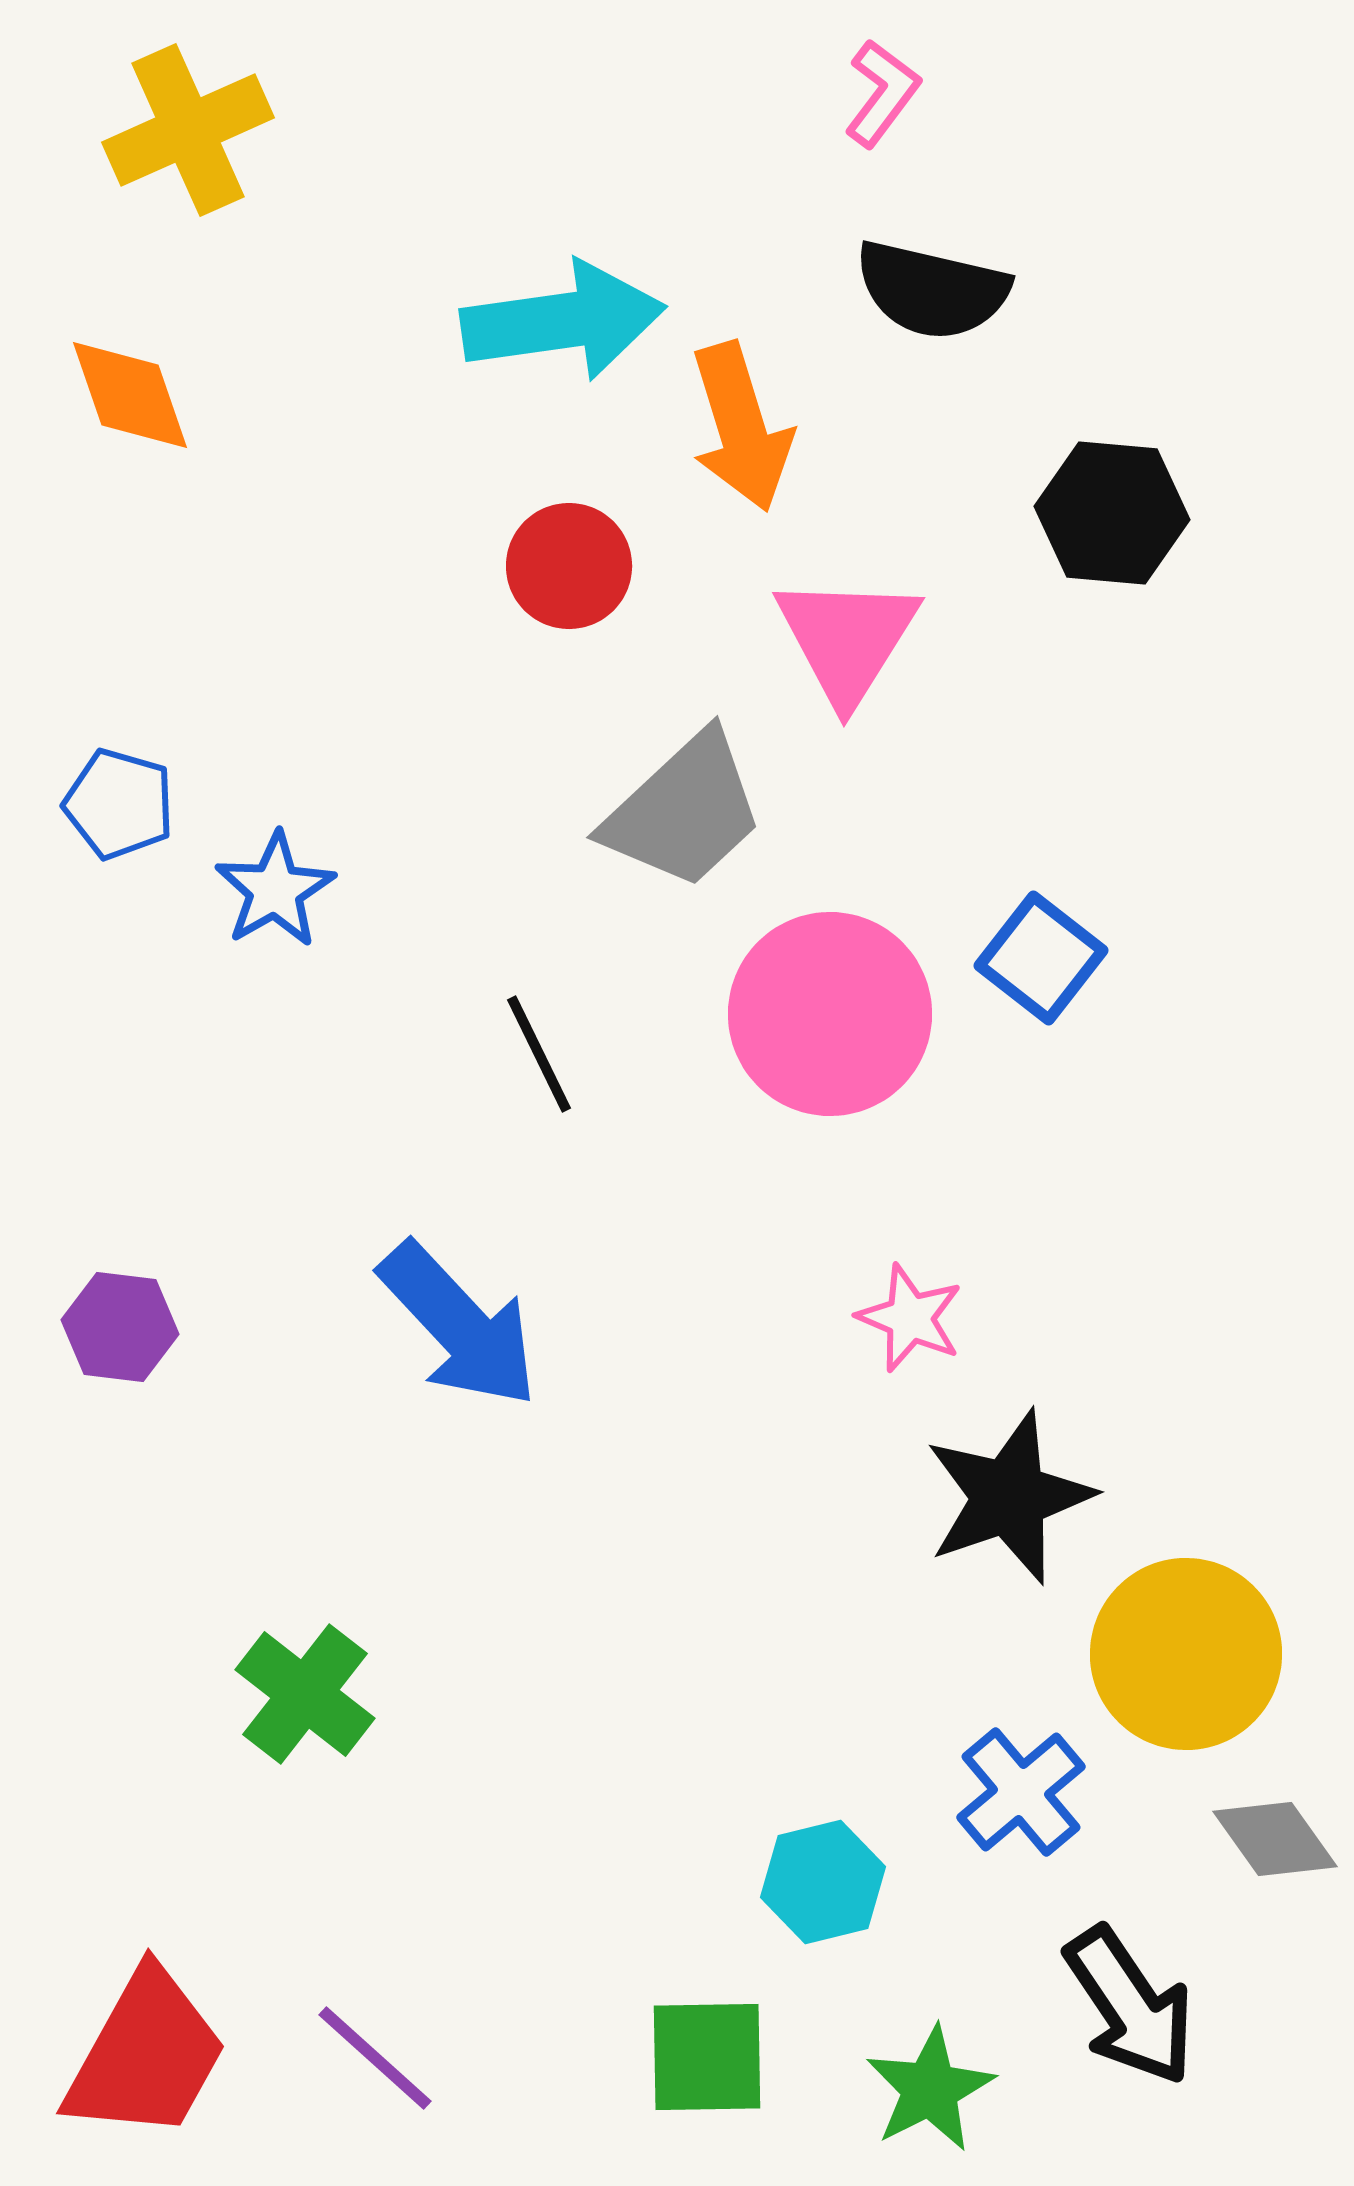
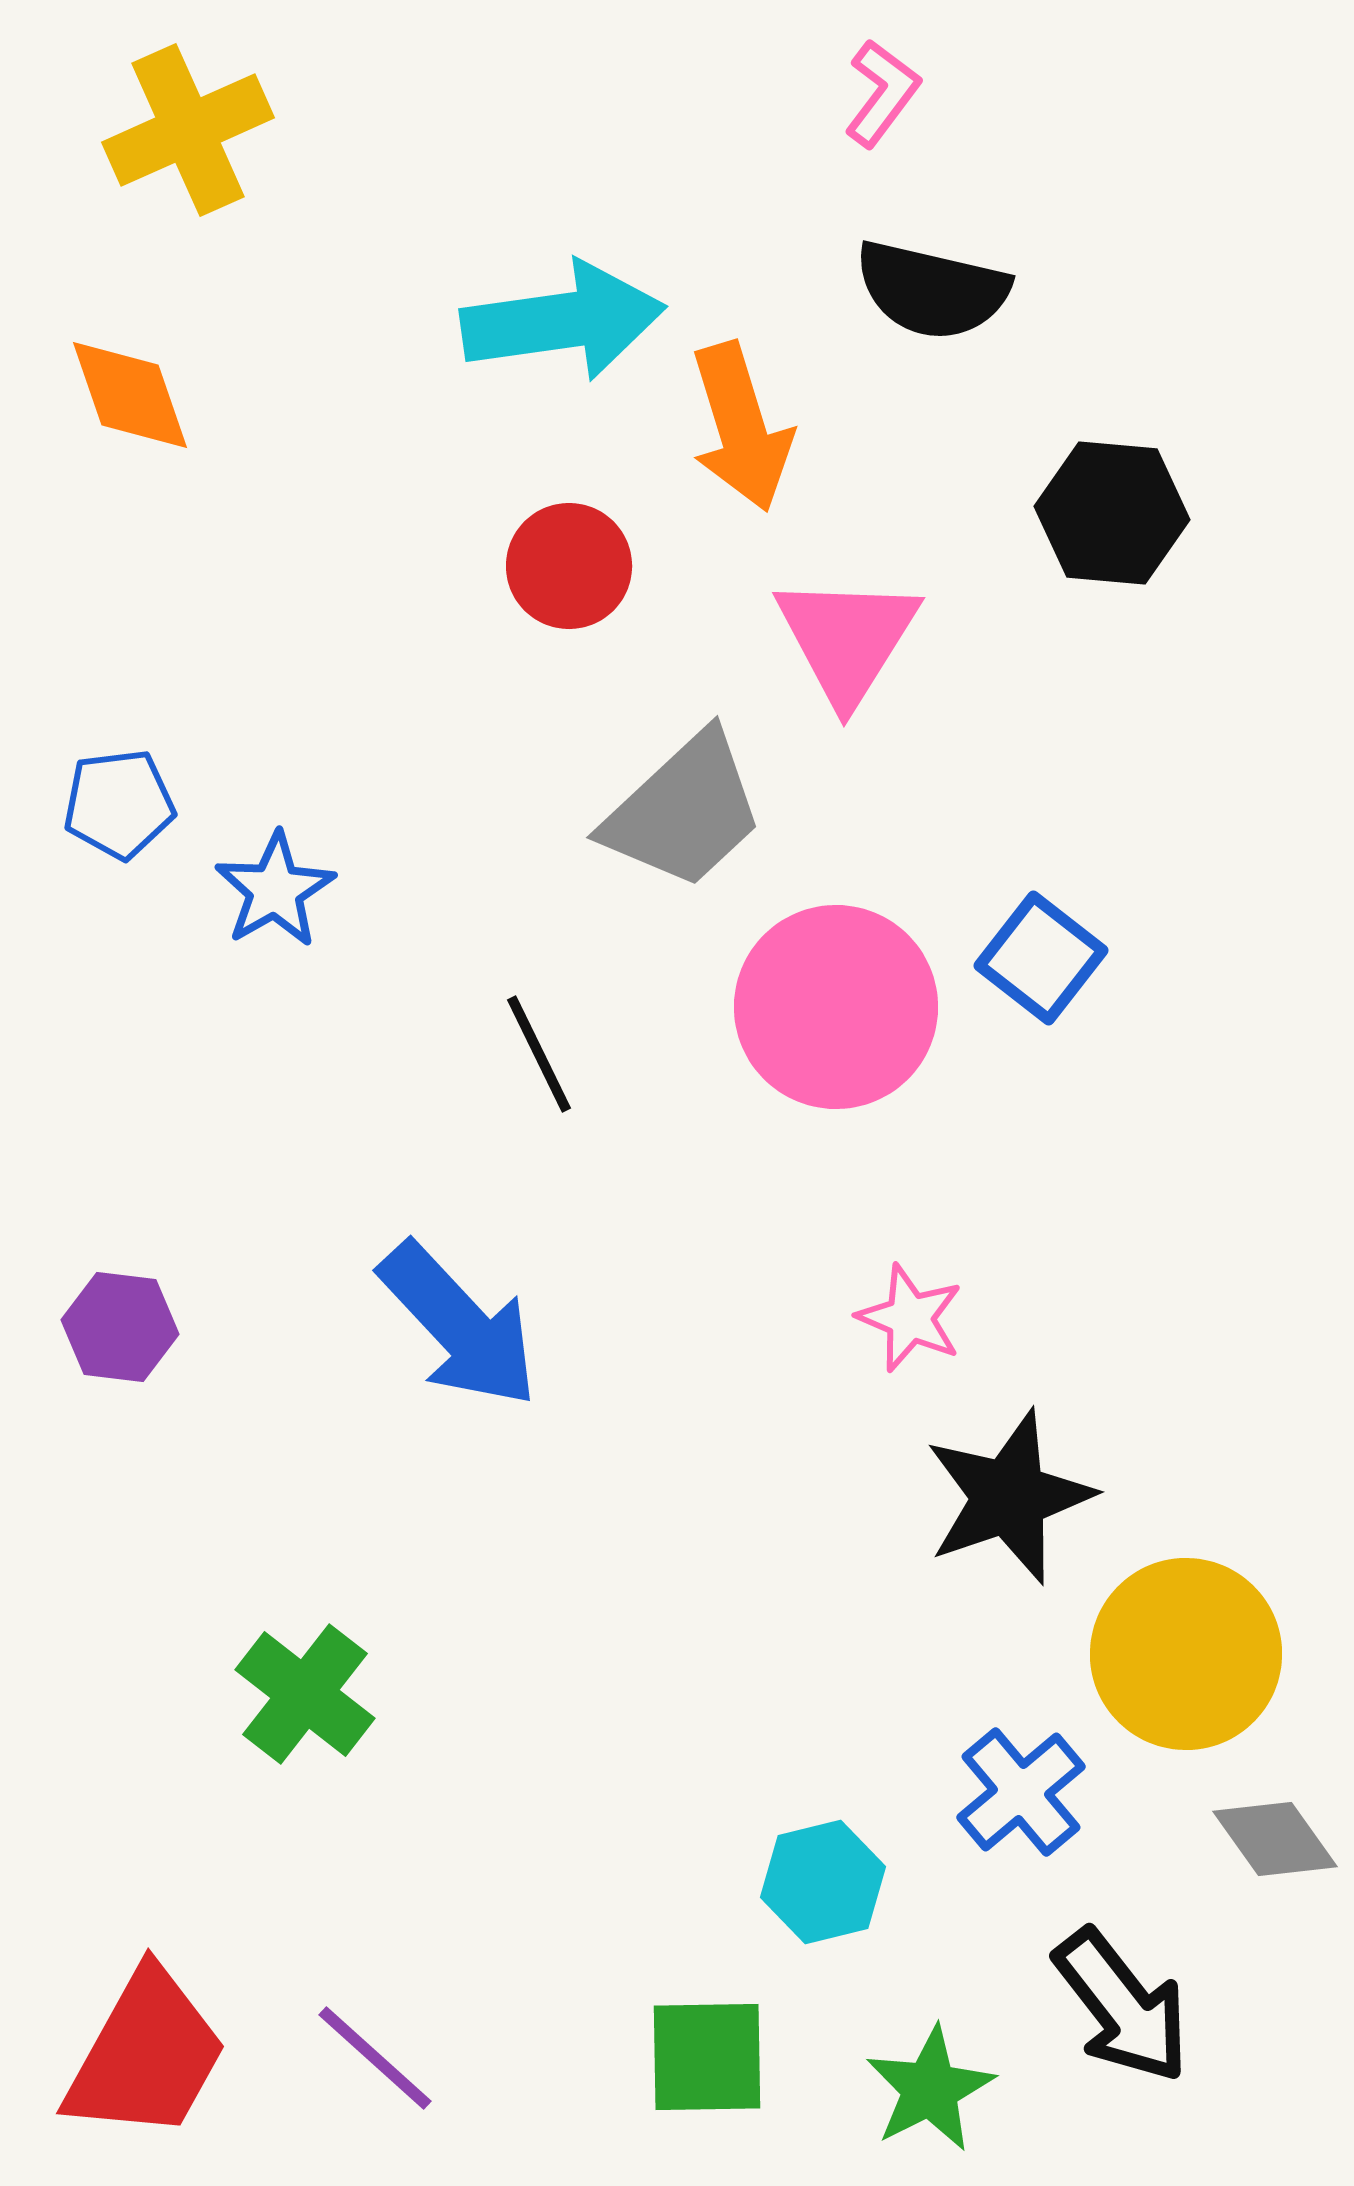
blue pentagon: rotated 23 degrees counterclockwise
pink circle: moved 6 px right, 7 px up
black arrow: moved 8 px left; rotated 4 degrees counterclockwise
